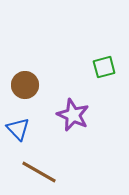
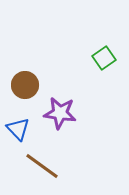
green square: moved 9 px up; rotated 20 degrees counterclockwise
purple star: moved 13 px left, 2 px up; rotated 16 degrees counterclockwise
brown line: moved 3 px right, 6 px up; rotated 6 degrees clockwise
